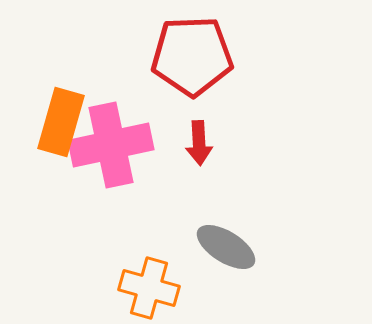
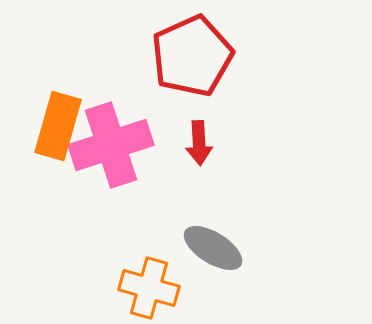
red pentagon: rotated 22 degrees counterclockwise
orange rectangle: moved 3 px left, 4 px down
pink cross: rotated 6 degrees counterclockwise
gray ellipse: moved 13 px left, 1 px down
